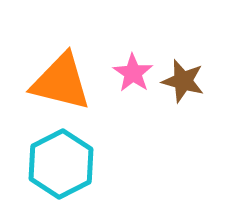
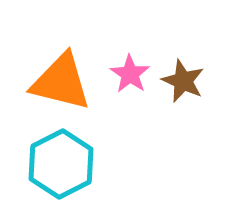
pink star: moved 3 px left, 1 px down
brown star: rotated 9 degrees clockwise
